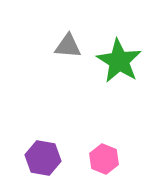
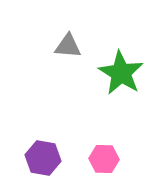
green star: moved 2 px right, 12 px down
pink hexagon: rotated 20 degrees counterclockwise
